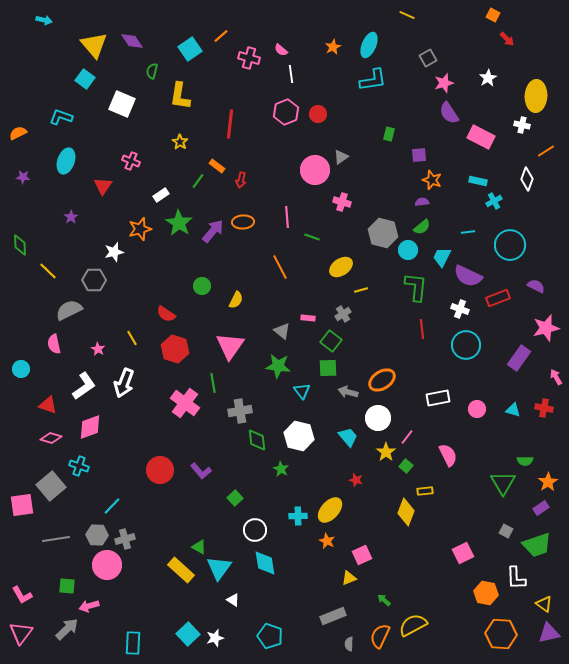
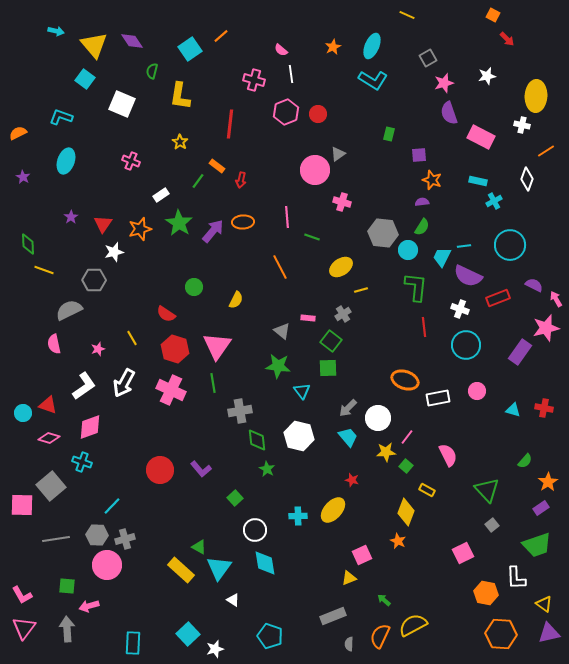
cyan arrow at (44, 20): moved 12 px right, 11 px down
cyan ellipse at (369, 45): moved 3 px right, 1 px down
pink cross at (249, 58): moved 5 px right, 22 px down
white star at (488, 78): moved 1 px left, 2 px up; rotated 18 degrees clockwise
cyan L-shape at (373, 80): rotated 40 degrees clockwise
purple semicircle at (449, 113): rotated 15 degrees clockwise
gray triangle at (341, 157): moved 3 px left, 3 px up
purple star at (23, 177): rotated 24 degrees clockwise
red triangle at (103, 186): moved 38 px down
green semicircle at (422, 227): rotated 18 degrees counterclockwise
cyan line at (468, 232): moved 4 px left, 14 px down
gray hexagon at (383, 233): rotated 8 degrees counterclockwise
green diamond at (20, 245): moved 8 px right, 1 px up
yellow line at (48, 271): moved 4 px left, 1 px up; rotated 24 degrees counterclockwise
green circle at (202, 286): moved 8 px left, 1 px down
purple semicircle at (536, 286): moved 2 px left, 1 px up
red line at (422, 329): moved 2 px right, 2 px up
pink triangle at (230, 346): moved 13 px left
pink star at (98, 349): rotated 24 degrees clockwise
purple rectangle at (519, 358): moved 1 px right, 6 px up
cyan circle at (21, 369): moved 2 px right, 44 px down
pink arrow at (556, 377): moved 78 px up
orange ellipse at (382, 380): moved 23 px right; rotated 52 degrees clockwise
white arrow at (124, 383): rotated 8 degrees clockwise
gray arrow at (348, 392): moved 16 px down; rotated 60 degrees counterclockwise
pink cross at (185, 403): moved 14 px left, 13 px up; rotated 12 degrees counterclockwise
pink circle at (477, 409): moved 18 px up
pink diamond at (51, 438): moved 2 px left
yellow star at (386, 452): rotated 30 degrees clockwise
green semicircle at (525, 461): rotated 49 degrees counterclockwise
cyan cross at (79, 466): moved 3 px right, 4 px up
green star at (281, 469): moved 14 px left
purple L-shape at (201, 471): moved 2 px up
red star at (356, 480): moved 4 px left
green triangle at (503, 483): moved 16 px left, 7 px down; rotated 12 degrees counterclockwise
yellow rectangle at (425, 491): moved 2 px right, 1 px up; rotated 35 degrees clockwise
pink square at (22, 505): rotated 10 degrees clockwise
yellow ellipse at (330, 510): moved 3 px right
gray square at (506, 531): moved 14 px left, 6 px up; rotated 24 degrees clockwise
orange star at (327, 541): moved 71 px right
gray arrow at (67, 629): rotated 50 degrees counterclockwise
pink triangle at (21, 633): moved 3 px right, 5 px up
white star at (215, 638): moved 11 px down
